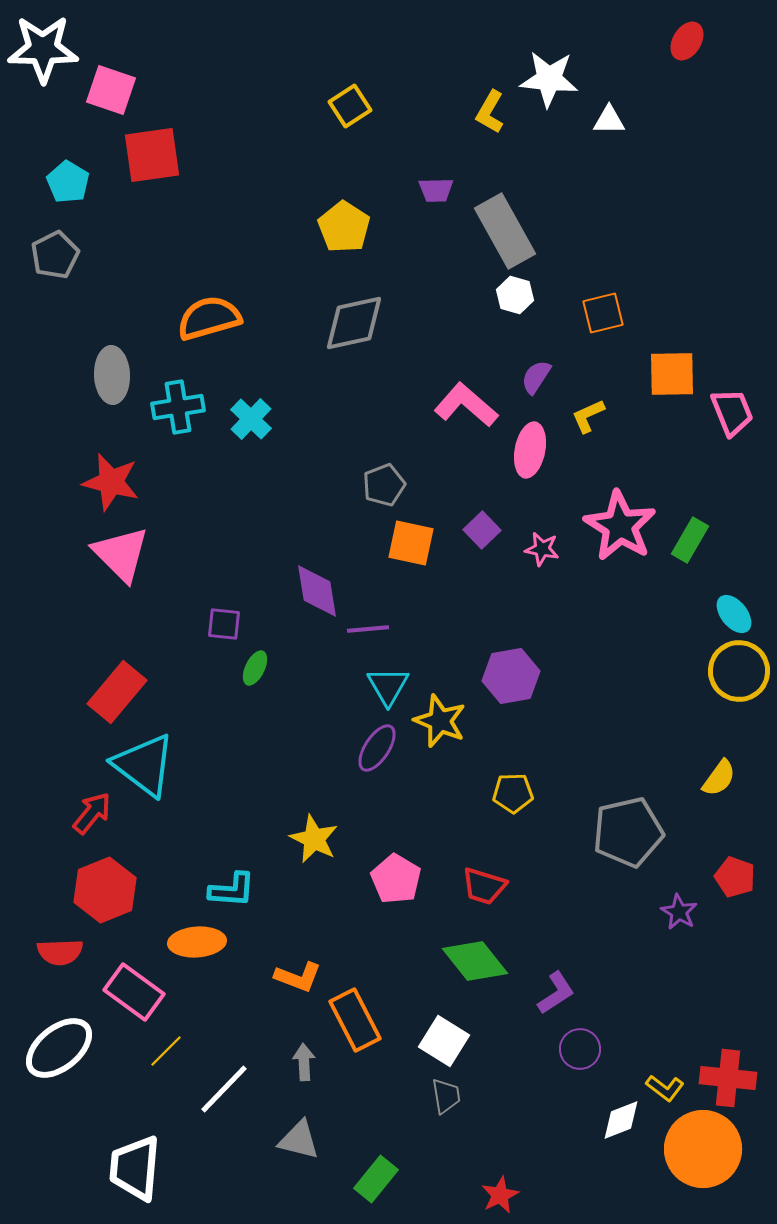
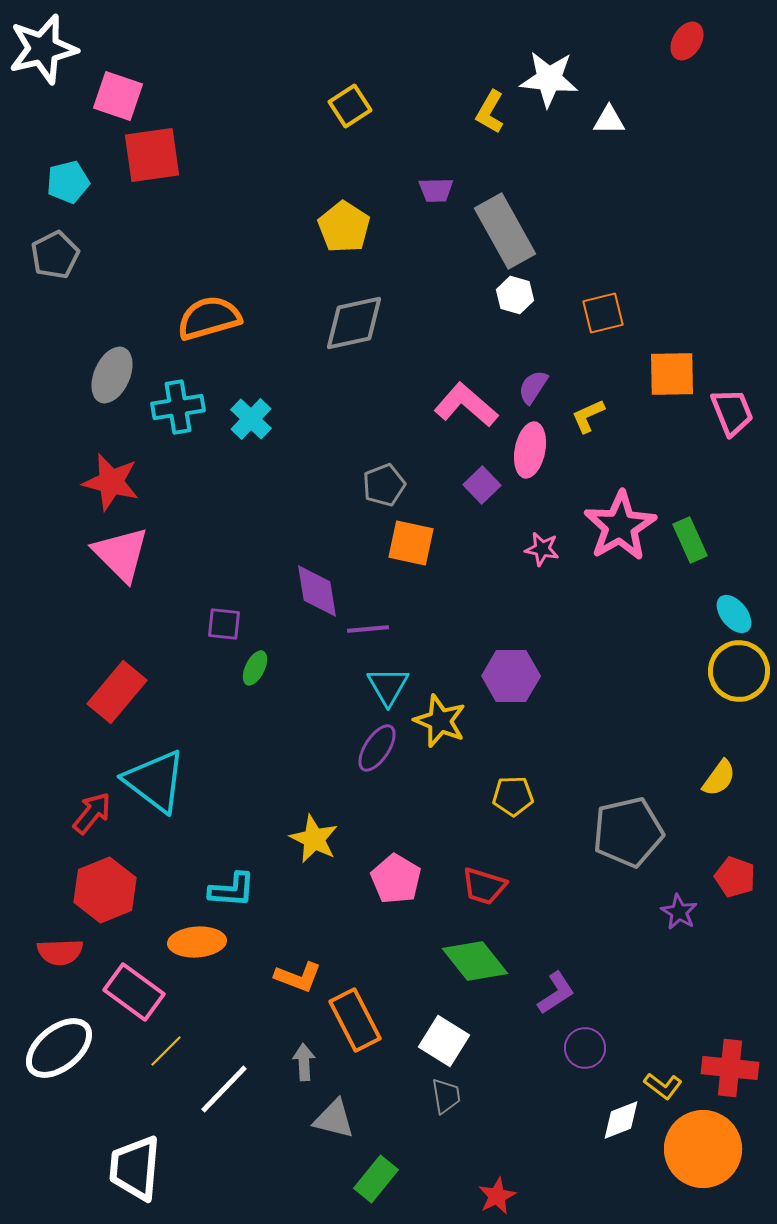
white star at (43, 49): rotated 14 degrees counterclockwise
pink square at (111, 90): moved 7 px right, 6 px down
cyan pentagon at (68, 182): rotated 27 degrees clockwise
gray ellipse at (112, 375): rotated 26 degrees clockwise
purple semicircle at (536, 377): moved 3 px left, 10 px down
pink star at (620, 526): rotated 10 degrees clockwise
purple square at (482, 530): moved 45 px up
green rectangle at (690, 540): rotated 54 degrees counterclockwise
purple hexagon at (511, 676): rotated 10 degrees clockwise
cyan triangle at (144, 765): moved 11 px right, 16 px down
yellow pentagon at (513, 793): moved 3 px down
purple circle at (580, 1049): moved 5 px right, 1 px up
red cross at (728, 1078): moved 2 px right, 10 px up
yellow L-shape at (665, 1088): moved 2 px left, 2 px up
gray triangle at (299, 1140): moved 35 px right, 21 px up
red star at (500, 1195): moved 3 px left, 1 px down
